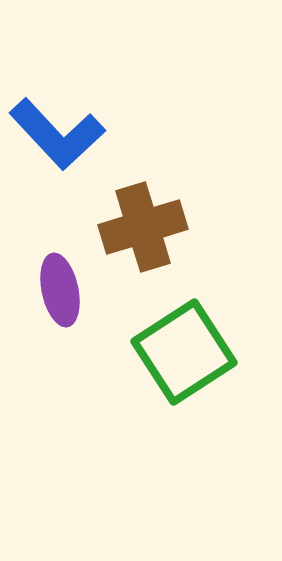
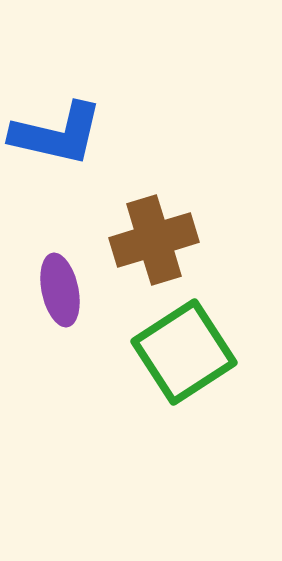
blue L-shape: rotated 34 degrees counterclockwise
brown cross: moved 11 px right, 13 px down
